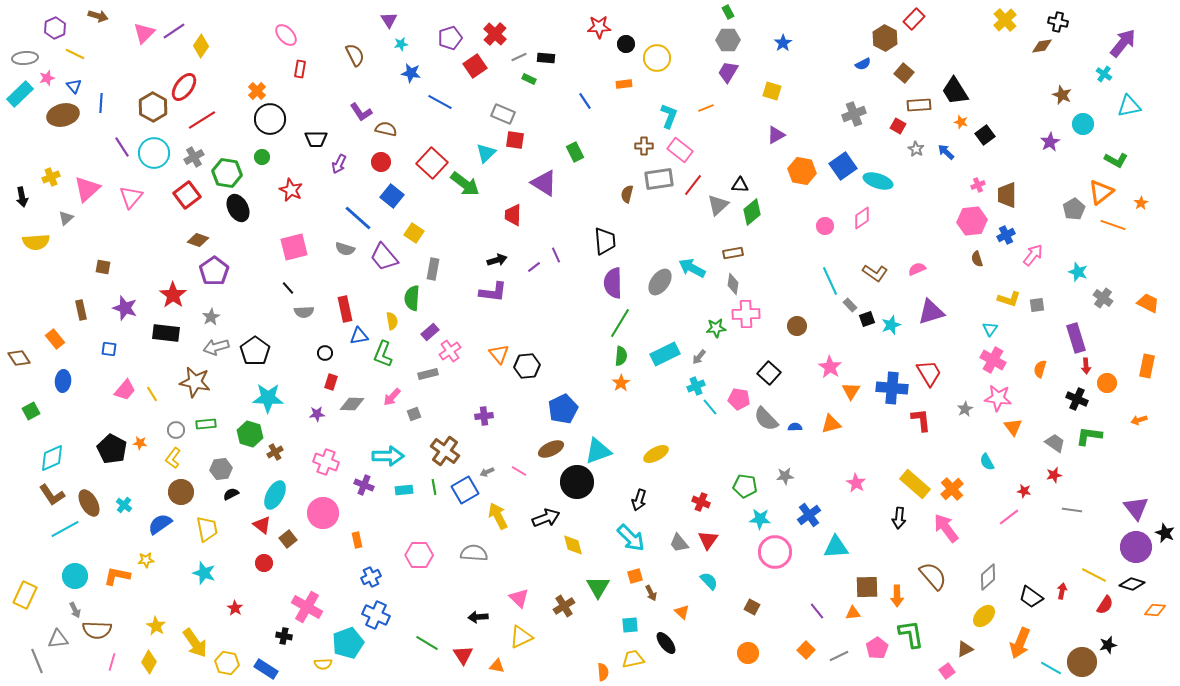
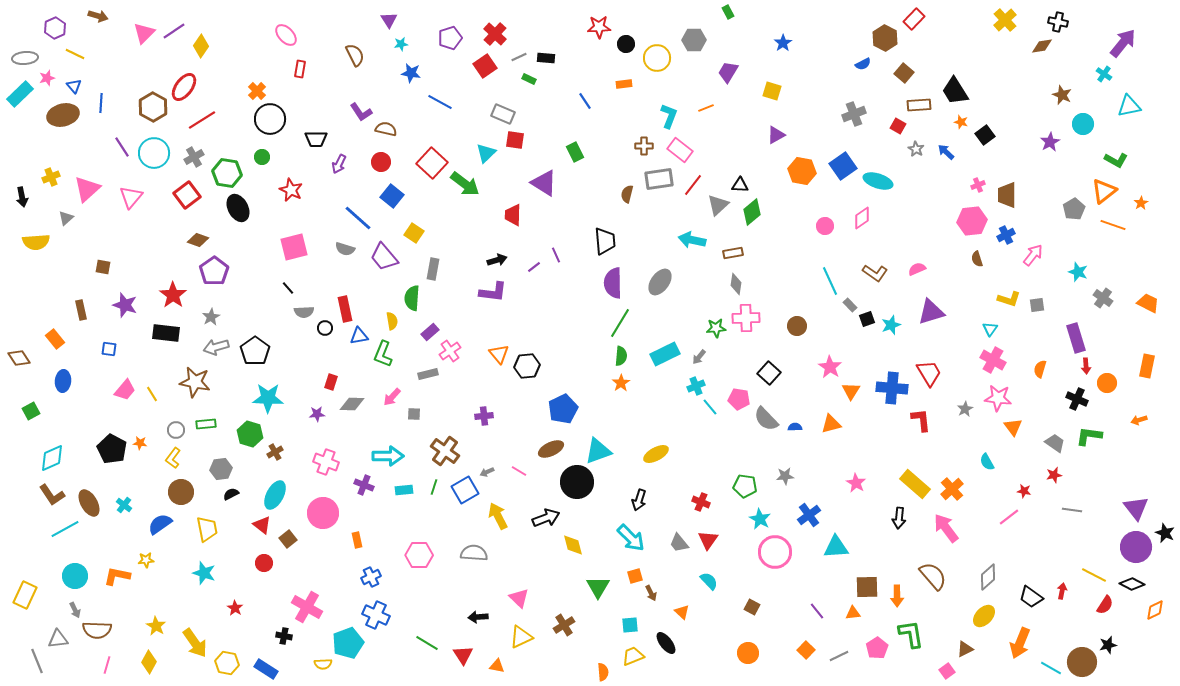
gray hexagon at (728, 40): moved 34 px left
red square at (475, 66): moved 10 px right
orange triangle at (1101, 192): moved 3 px right, 1 px up
cyan arrow at (692, 268): moved 28 px up; rotated 16 degrees counterclockwise
gray diamond at (733, 284): moved 3 px right
purple star at (125, 308): moved 3 px up
pink cross at (746, 314): moved 4 px down
black circle at (325, 353): moved 25 px up
gray square at (414, 414): rotated 24 degrees clockwise
green line at (434, 487): rotated 28 degrees clockwise
cyan star at (760, 519): rotated 25 degrees clockwise
black diamond at (1132, 584): rotated 10 degrees clockwise
brown cross at (564, 606): moved 19 px down
orange diamond at (1155, 610): rotated 30 degrees counterclockwise
yellow trapezoid at (633, 659): moved 3 px up; rotated 10 degrees counterclockwise
pink line at (112, 662): moved 5 px left, 3 px down
